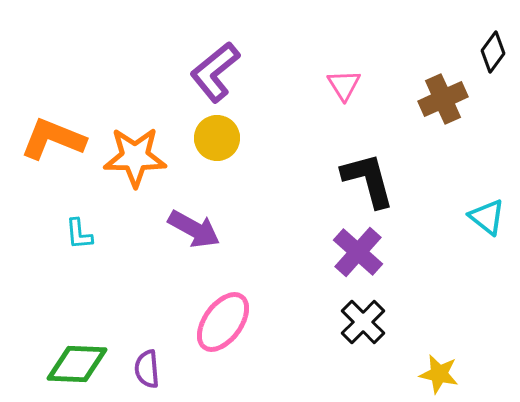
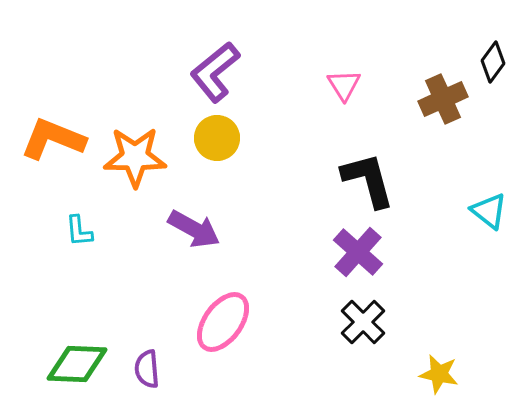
black diamond: moved 10 px down
cyan triangle: moved 2 px right, 6 px up
cyan L-shape: moved 3 px up
